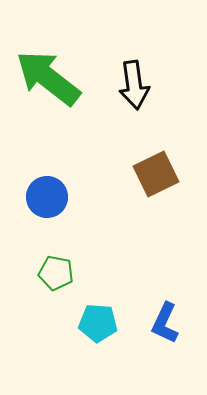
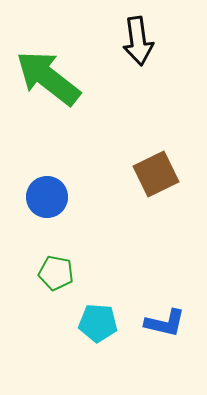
black arrow: moved 4 px right, 44 px up
blue L-shape: rotated 102 degrees counterclockwise
